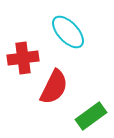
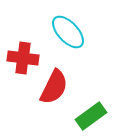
red cross: rotated 16 degrees clockwise
